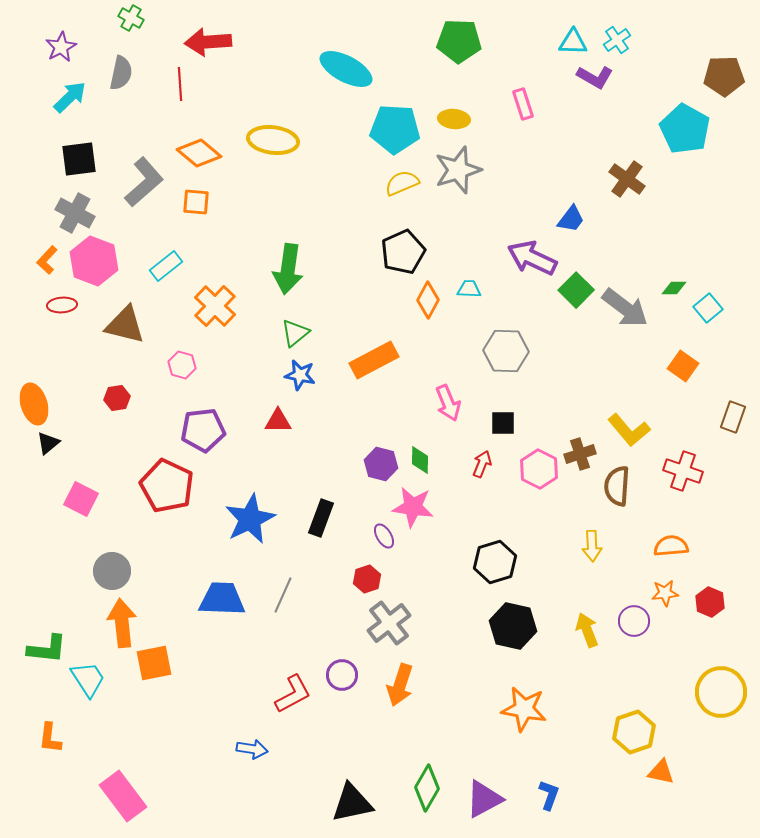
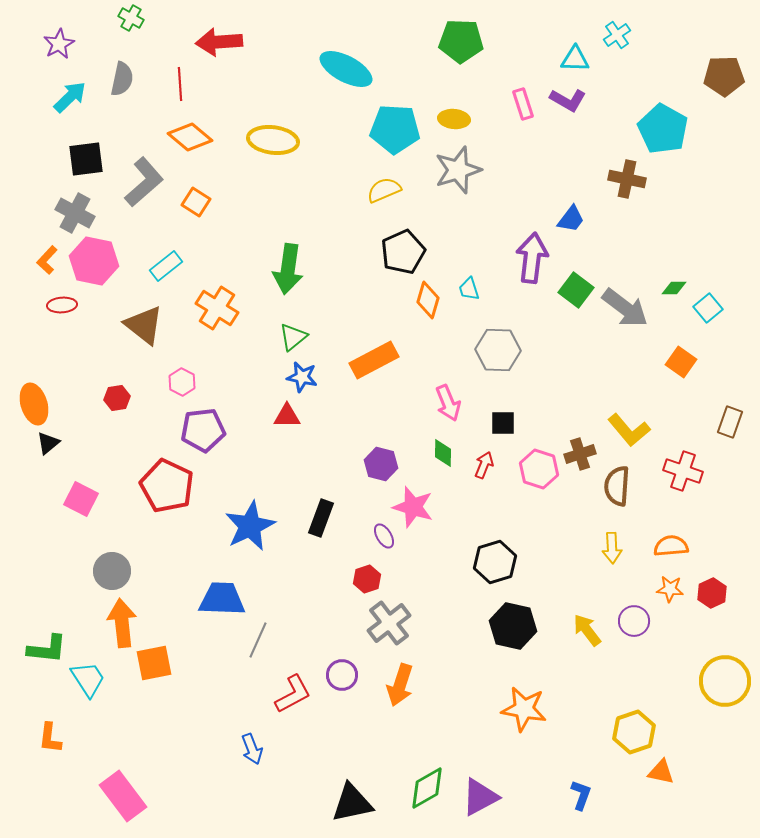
cyan cross at (617, 40): moved 5 px up
green pentagon at (459, 41): moved 2 px right
red arrow at (208, 42): moved 11 px right
cyan triangle at (573, 42): moved 2 px right, 17 px down
purple star at (61, 47): moved 2 px left, 3 px up
gray semicircle at (121, 73): moved 1 px right, 6 px down
purple L-shape at (595, 77): moved 27 px left, 23 px down
cyan pentagon at (685, 129): moved 22 px left
orange diamond at (199, 153): moved 9 px left, 16 px up
black square at (79, 159): moved 7 px right
brown cross at (627, 179): rotated 24 degrees counterclockwise
yellow semicircle at (402, 183): moved 18 px left, 7 px down
orange square at (196, 202): rotated 28 degrees clockwise
purple arrow at (532, 258): rotated 72 degrees clockwise
pink hexagon at (94, 261): rotated 9 degrees counterclockwise
cyan trapezoid at (469, 289): rotated 110 degrees counterclockwise
green square at (576, 290): rotated 8 degrees counterclockwise
orange diamond at (428, 300): rotated 12 degrees counterclockwise
orange cross at (215, 306): moved 2 px right, 2 px down; rotated 12 degrees counterclockwise
brown triangle at (125, 325): moved 19 px right; rotated 24 degrees clockwise
green triangle at (295, 333): moved 2 px left, 4 px down
gray hexagon at (506, 351): moved 8 px left, 1 px up
pink hexagon at (182, 365): moved 17 px down; rotated 12 degrees clockwise
orange square at (683, 366): moved 2 px left, 4 px up
blue star at (300, 375): moved 2 px right, 2 px down
brown rectangle at (733, 417): moved 3 px left, 5 px down
red triangle at (278, 421): moved 9 px right, 5 px up
green diamond at (420, 460): moved 23 px right, 7 px up
red arrow at (482, 464): moved 2 px right, 1 px down
pink hexagon at (539, 469): rotated 9 degrees counterclockwise
pink star at (413, 507): rotated 9 degrees clockwise
blue star at (250, 519): moved 7 px down
yellow arrow at (592, 546): moved 20 px right, 2 px down
orange star at (665, 593): moved 5 px right, 4 px up; rotated 12 degrees clockwise
gray line at (283, 595): moved 25 px left, 45 px down
red hexagon at (710, 602): moved 2 px right, 9 px up; rotated 12 degrees clockwise
yellow arrow at (587, 630): rotated 16 degrees counterclockwise
yellow circle at (721, 692): moved 4 px right, 11 px up
blue arrow at (252, 749): rotated 60 degrees clockwise
green diamond at (427, 788): rotated 30 degrees clockwise
blue L-shape at (549, 795): moved 32 px right
purple triangle at (484, 799): moved 4 px left, 2 px up
